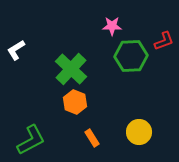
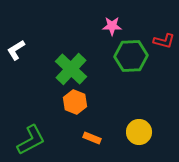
red L-shape: rotated 35 degrees clockwise
orange rectangle: rotated 36 degrees counterclockwise
